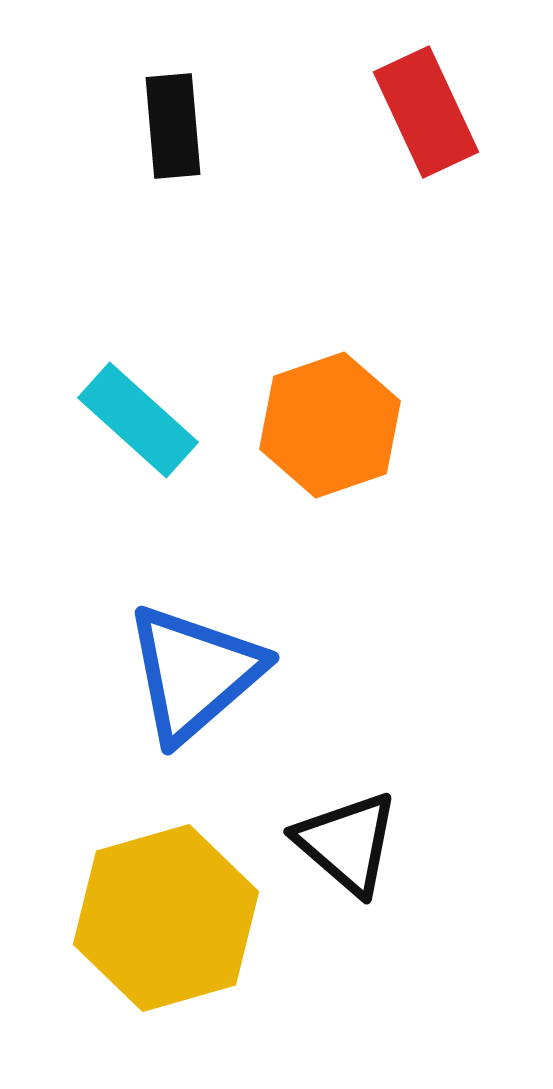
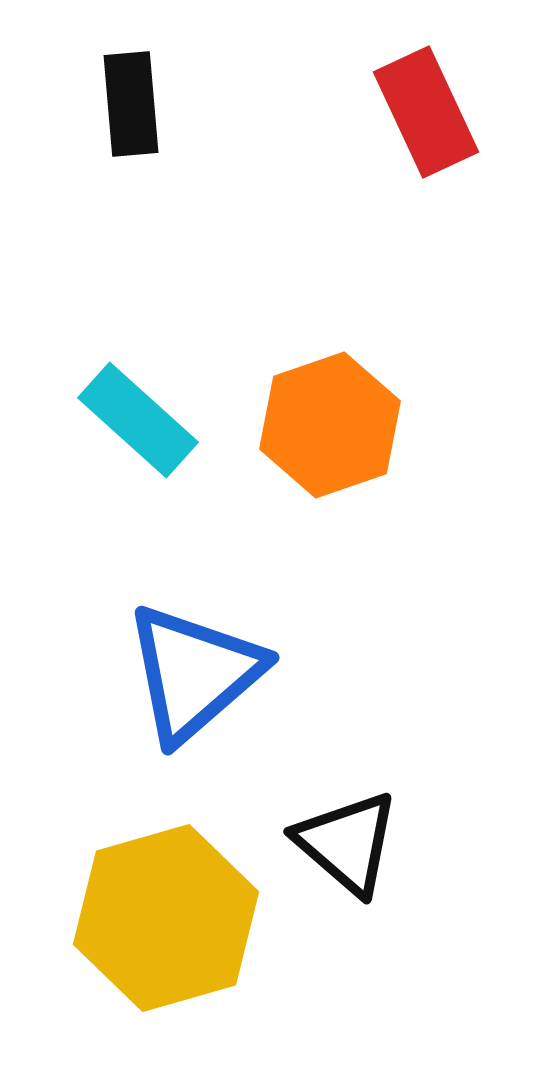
black rectangle: moved 42 px left, 22 px up
